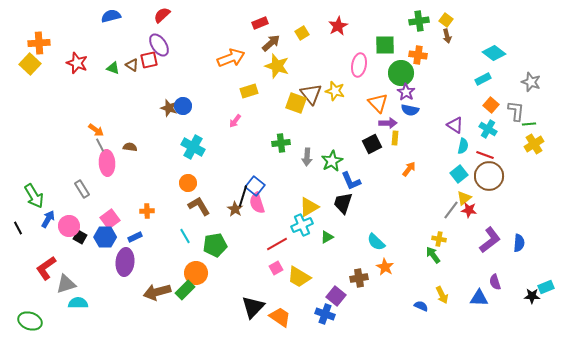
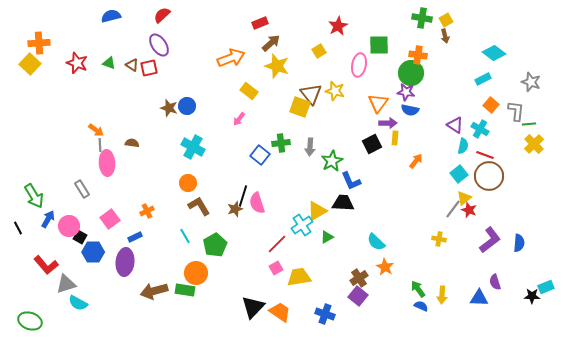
yellow square at (446, 20): rotated 24 degrees clockwise
green cross at (419, 21): moved 3 px right, 3 px up; rotated 18 degrees clockwise
yellow square at (302, 33): moved 17 px right, 18 px down
brown arrow at (447, 36): moved 2 px left
green square at (385, 45): moved 6 px left
red square at (149, 60): moved 8 px down
green triangle at (113, 68): moved 4 px left, 5 px up
green circle at (401, 73): moved 10 px right
yellow rectangle at (249, 91): rotated 54 degrees clockwise
purple star at (406, 92): rotated 24 degrees counterclockwise
yellow square at (296, 103): moved 4 px right, 4 px down
orange triangle at (378, 103): rotated 20 degrees clockwise
blue circle at (183, 106): moved 4 px right
pink arrow at (235, 121): moved 4 px right, 2 px up
cyan cross at (488, 129): moved 8 px left
yellow cross at (534, 144): rotated 12 degrees counterclockwise
gray line at (100, 145): rotated 24 degrees clockwise
brown semicircle at (130, 147): moved 2 px right, 4 px up
gray arrow at (307, 157): moved 3 px right, 10 px up
orange arrow at (409, 169): moved 7 px right, 8 px up
blue square at (255, 186): moved 5 px right, 31 px up
black trapezoid at (343, 203): rotated 75 degrees clockwise
yellow triangle at (309, 207): moved 8 px right, 4 px down
brown star at (235, 209): rotated 21 degrees clockwise
gray line at (451, 210): moved 2 px right, 1 px up
red star at (469, 210): rotated 14 degrees clockwise
orange cross at (147, 211): rotated 24 degrees counterclockwise
cyan cross at (302, 225): rotated 10 degrees counterclockwise
blue hexagon at (105, 237): moved 12 px left, 15 px down
red line at (277, 244): rotated 15 degrees counterclockwise
green pentagon at (215, 245): rotated 20 degrees counterclockwise
green arrow at (433, 255): moved 15 px left, 34 px down
red L-shape at (46, 268): moved 3 px up; rotated 95 degrees counterclockwise
yellow trapezoid at (299, 277): rotated 140 degrees clockwise
brown cross at (359, 278): rotated 24 degrees counterclockwise
green rectangle at (185, 290): rotated 54 degrees clockwise
brown arrow at (157, 292): moved 3 px left, 1 px up
yellow arrow at (442, 295): rotated 30 degrees clockwise
purple square at (336, 296): moved 22 px right
cyan semicircle at (78, 303): rotated 150 degrees counterclockwise
orange trapezoid at (280, 317): moved 5 px up
